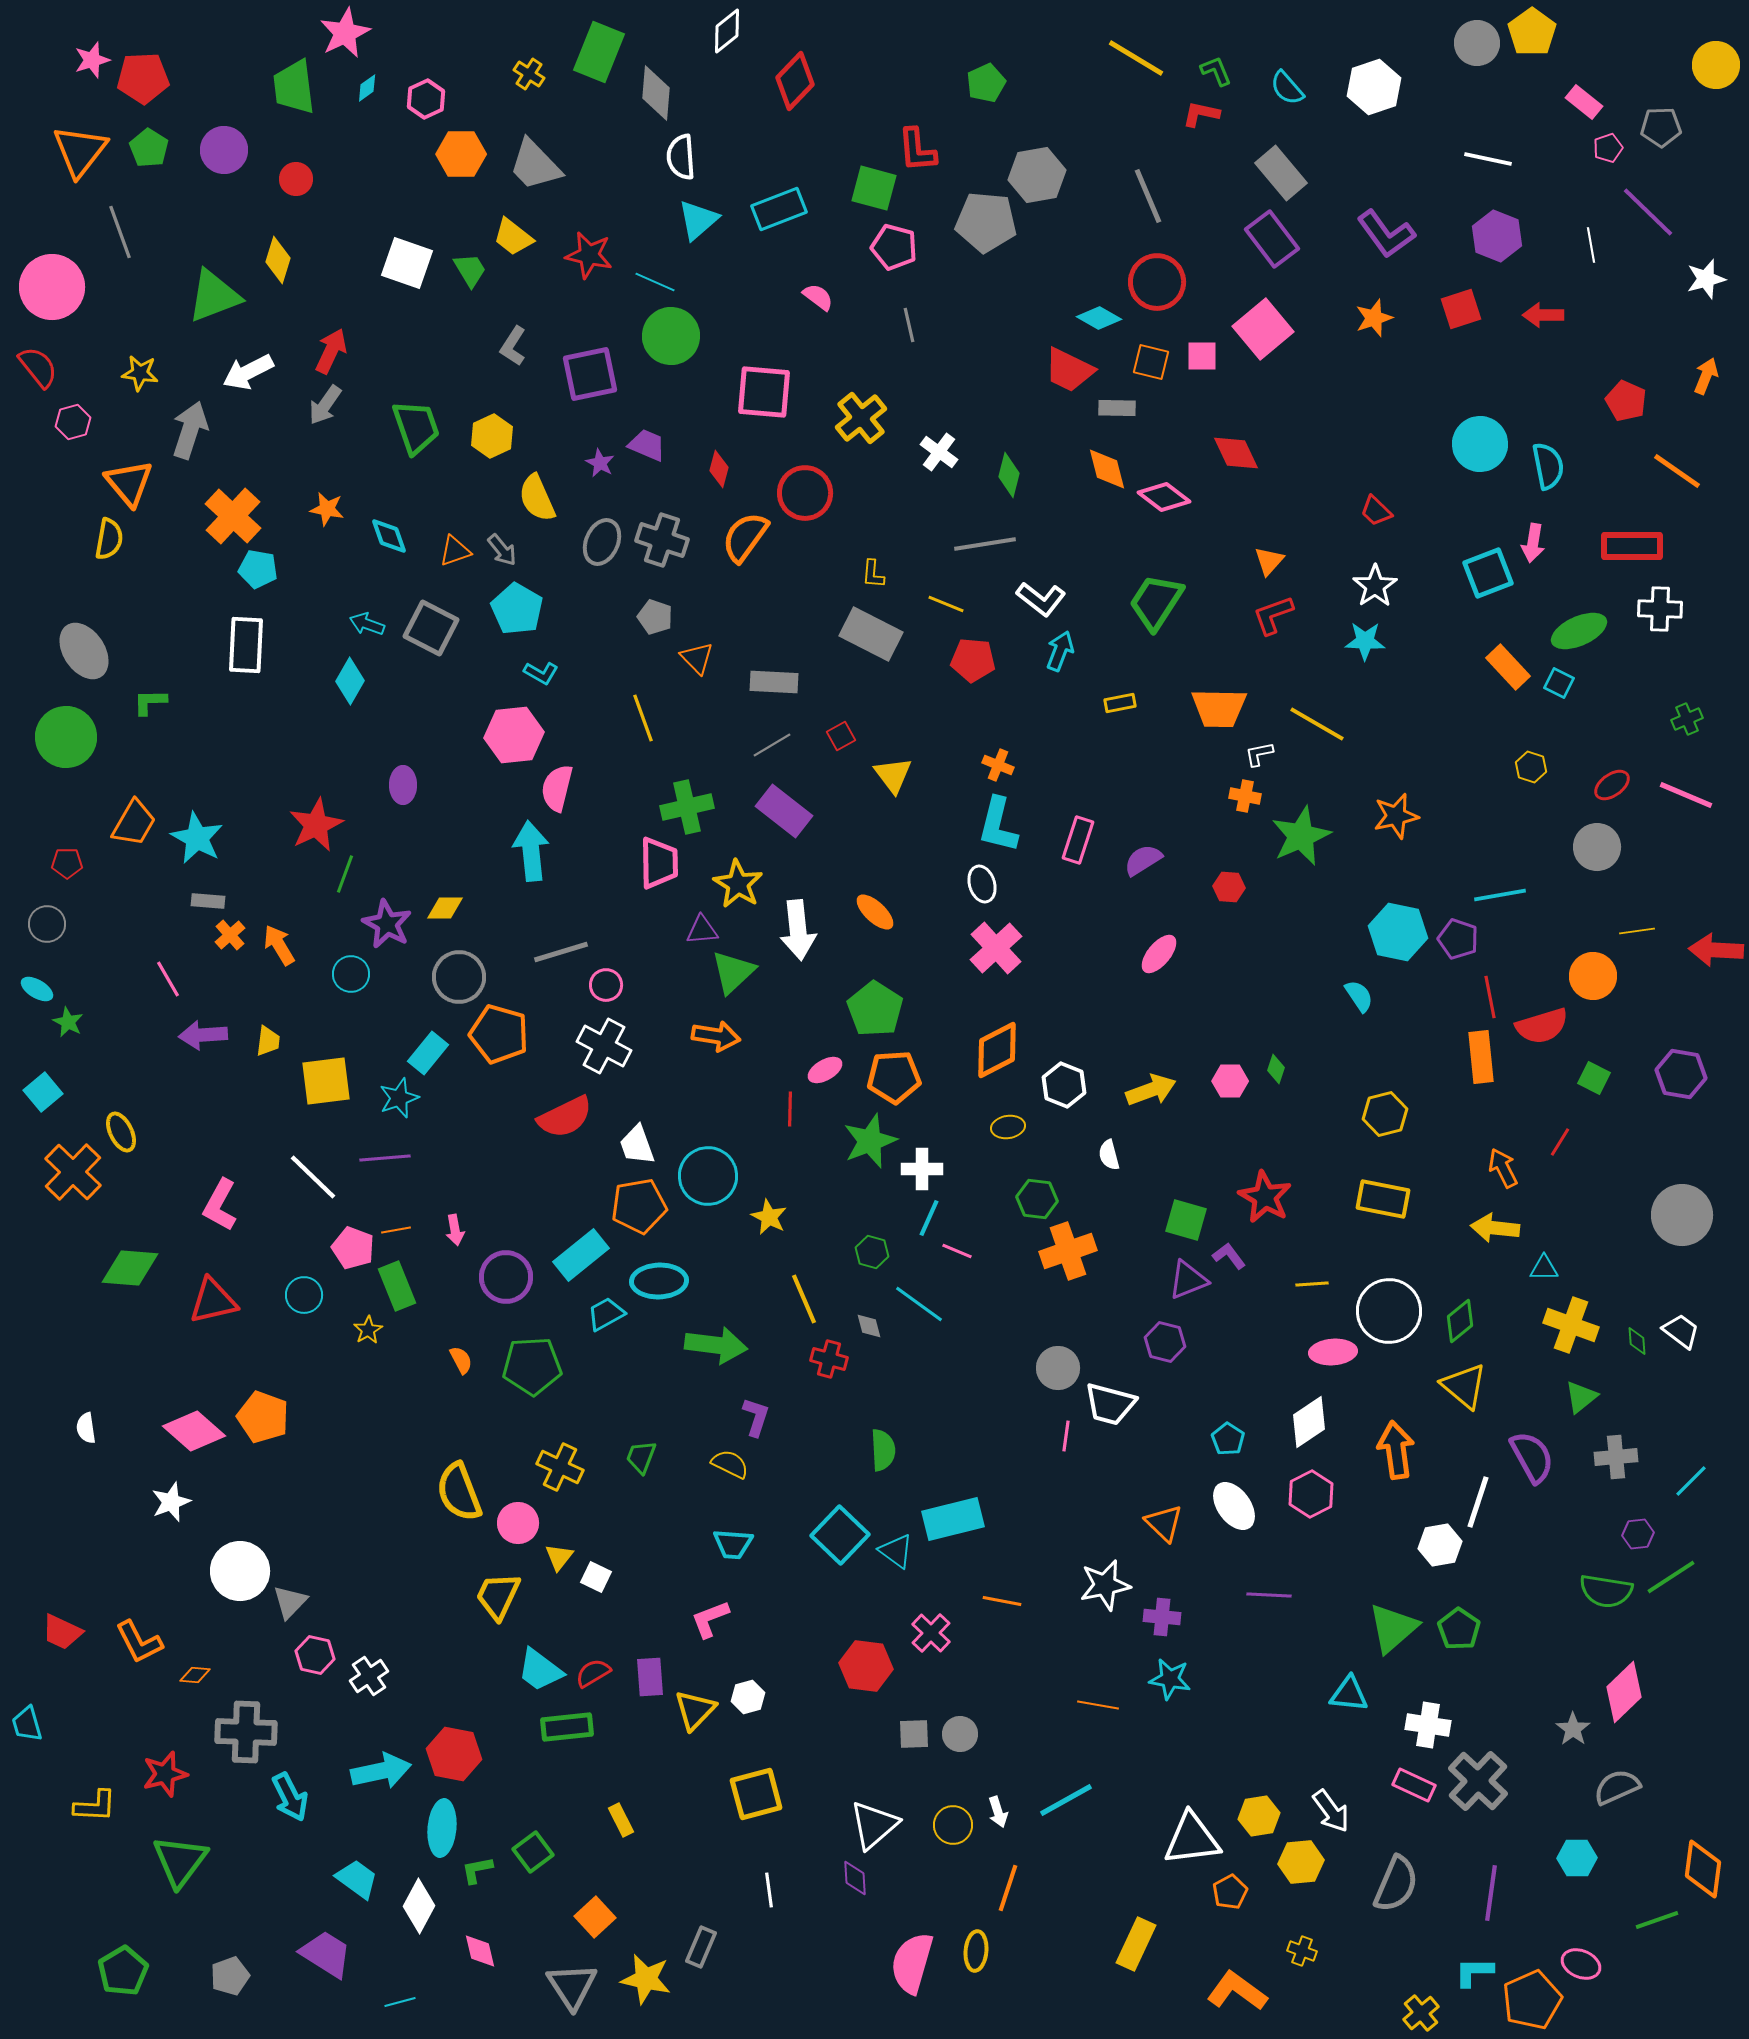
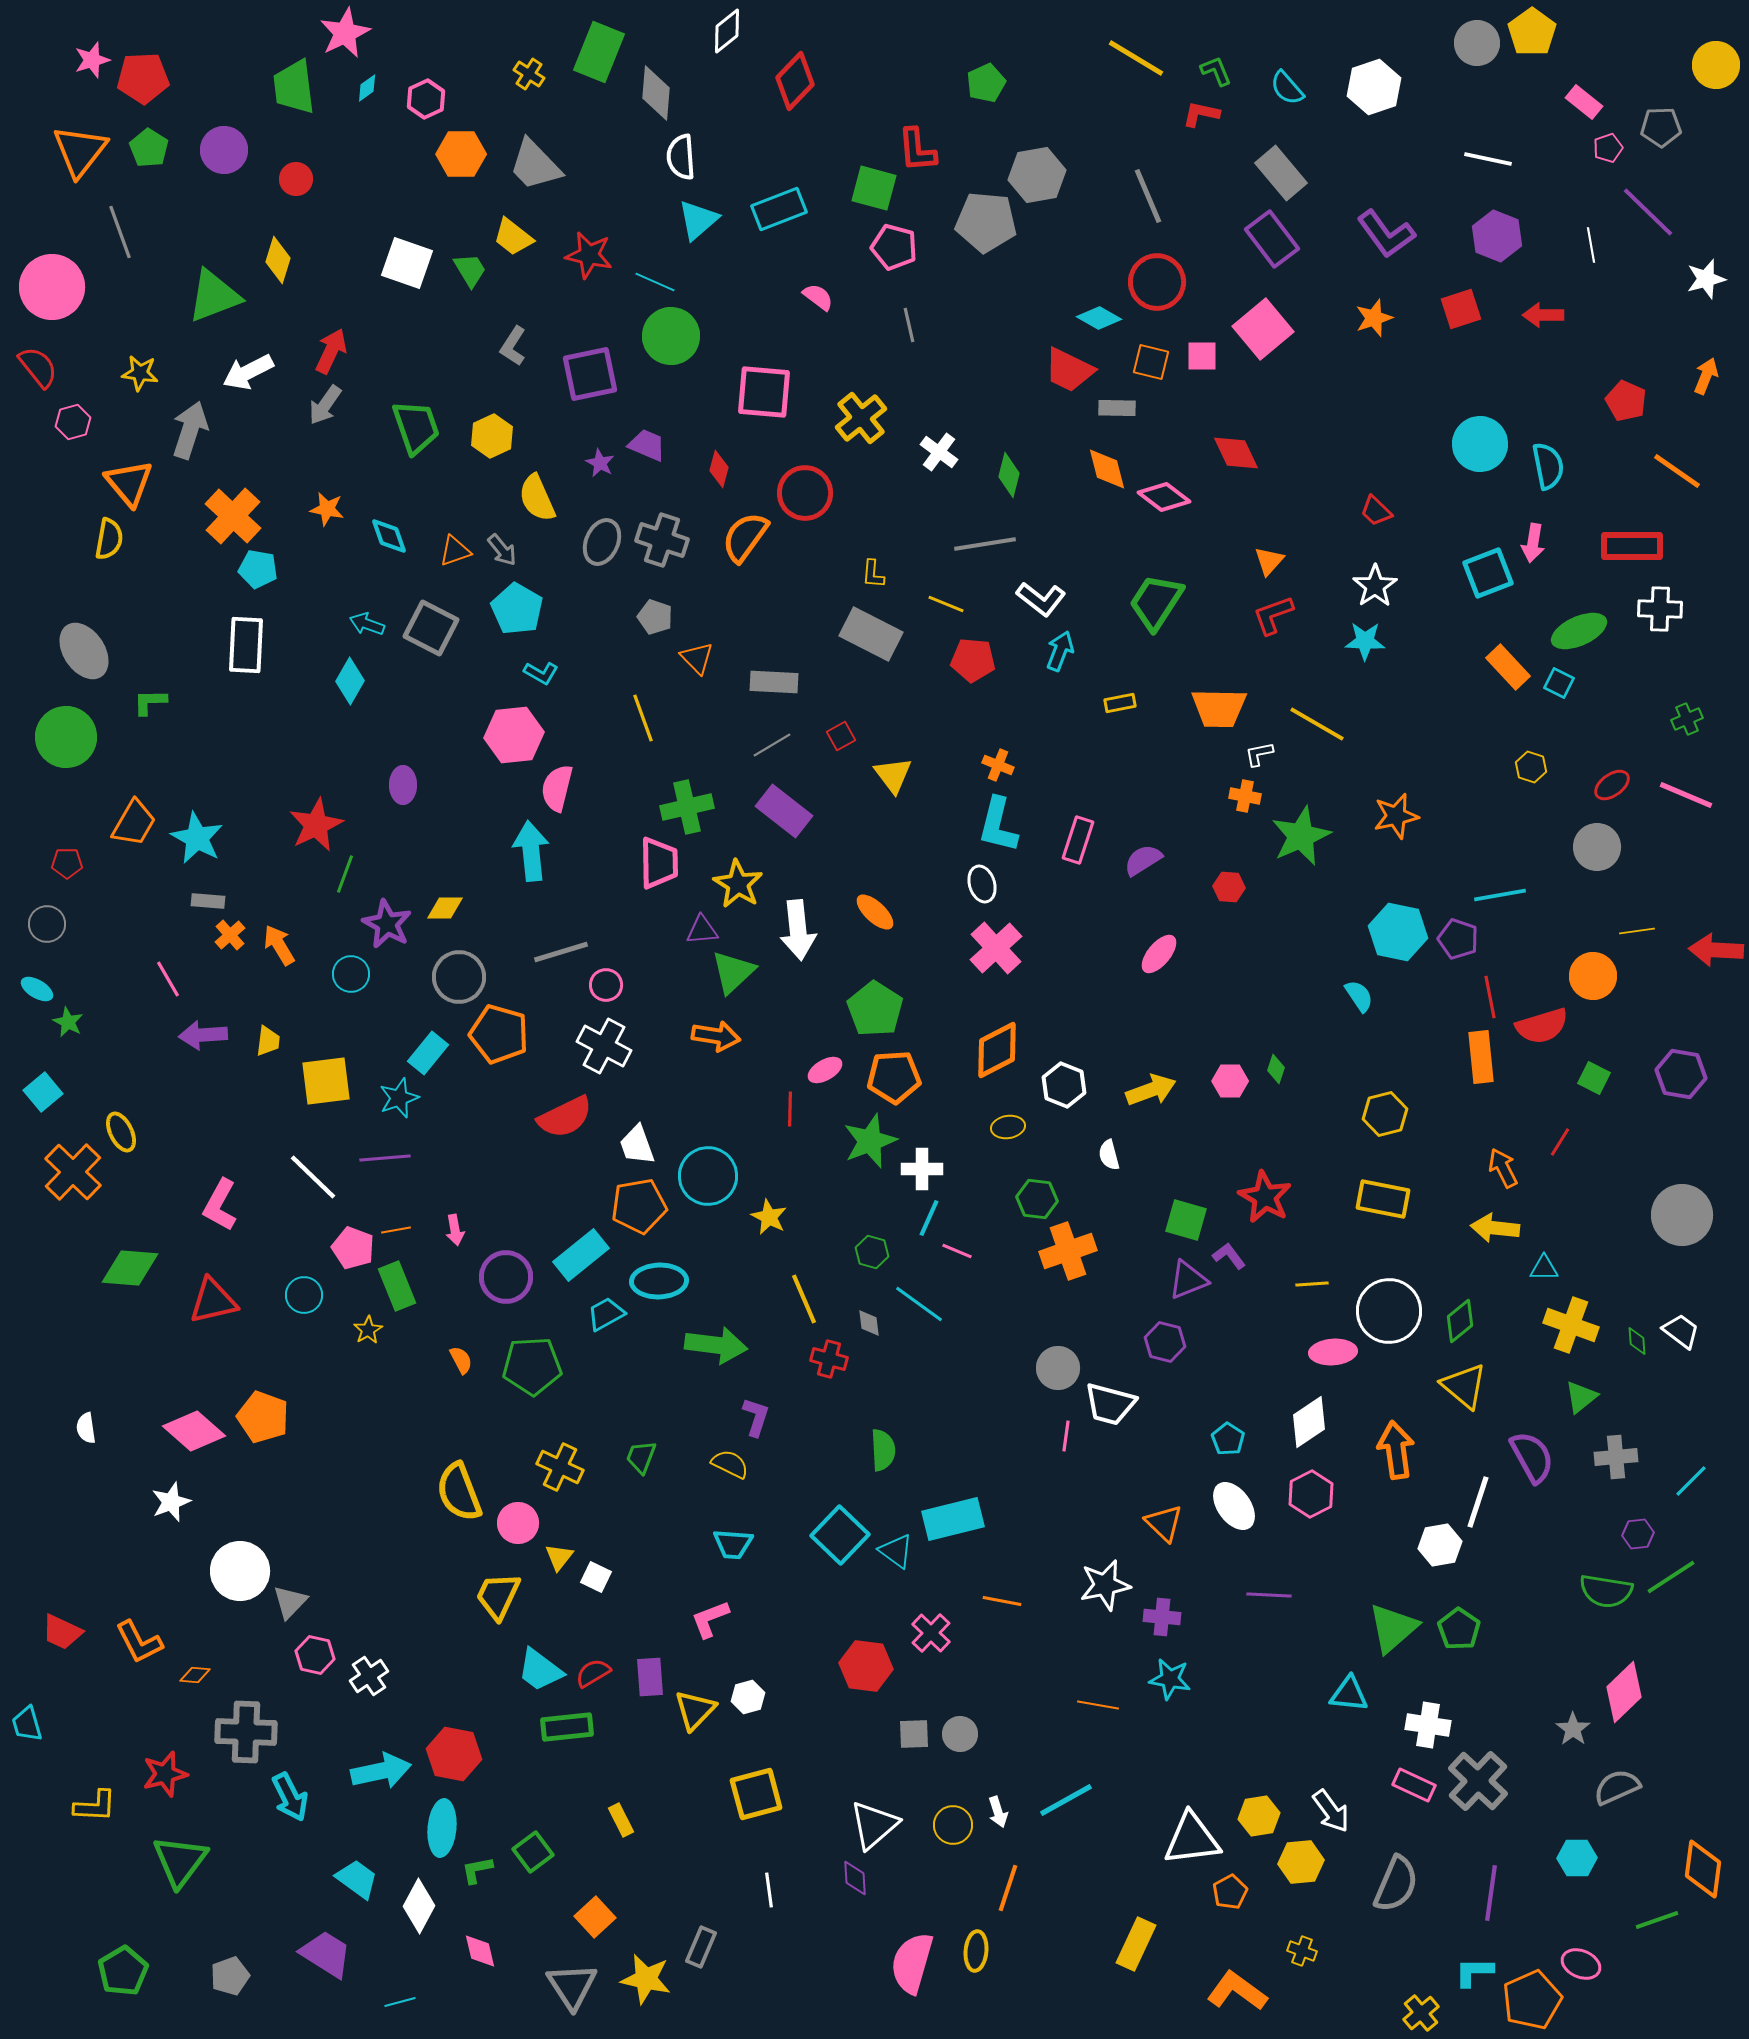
gray diamond at (869, 1326): moved 3 px up; rotated 8 degrees clockwise
